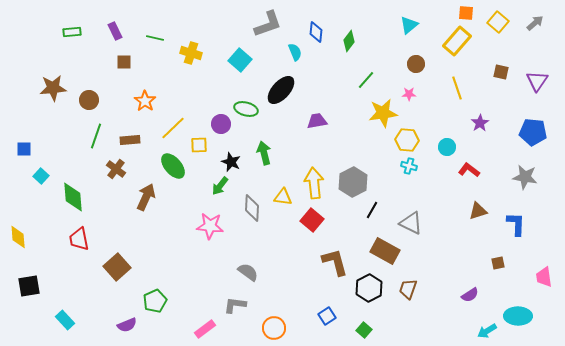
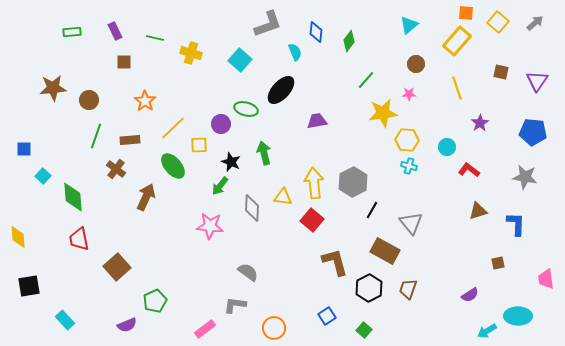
cyan square at (41, 176): moved 2 px right
gray triangle at (411, 223): rotated 25 degrees clockwise
pink trapezoid at (544, 277): moved 2 px right, 2 px down
